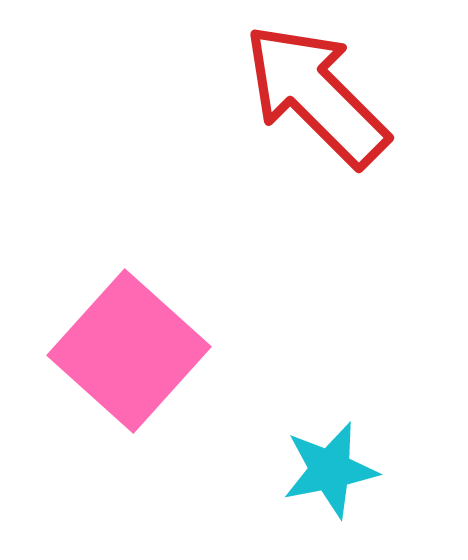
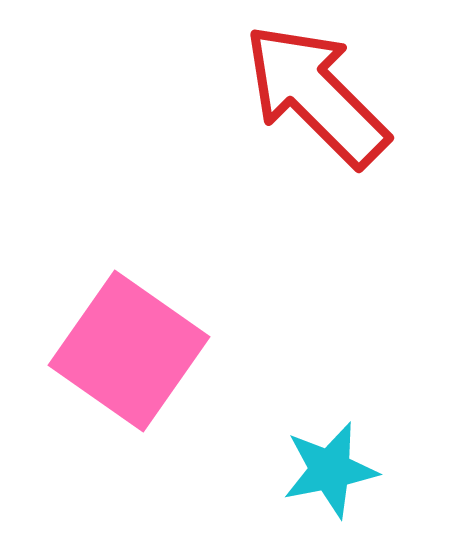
pink square: rotated 7 degrees counterclockwise
